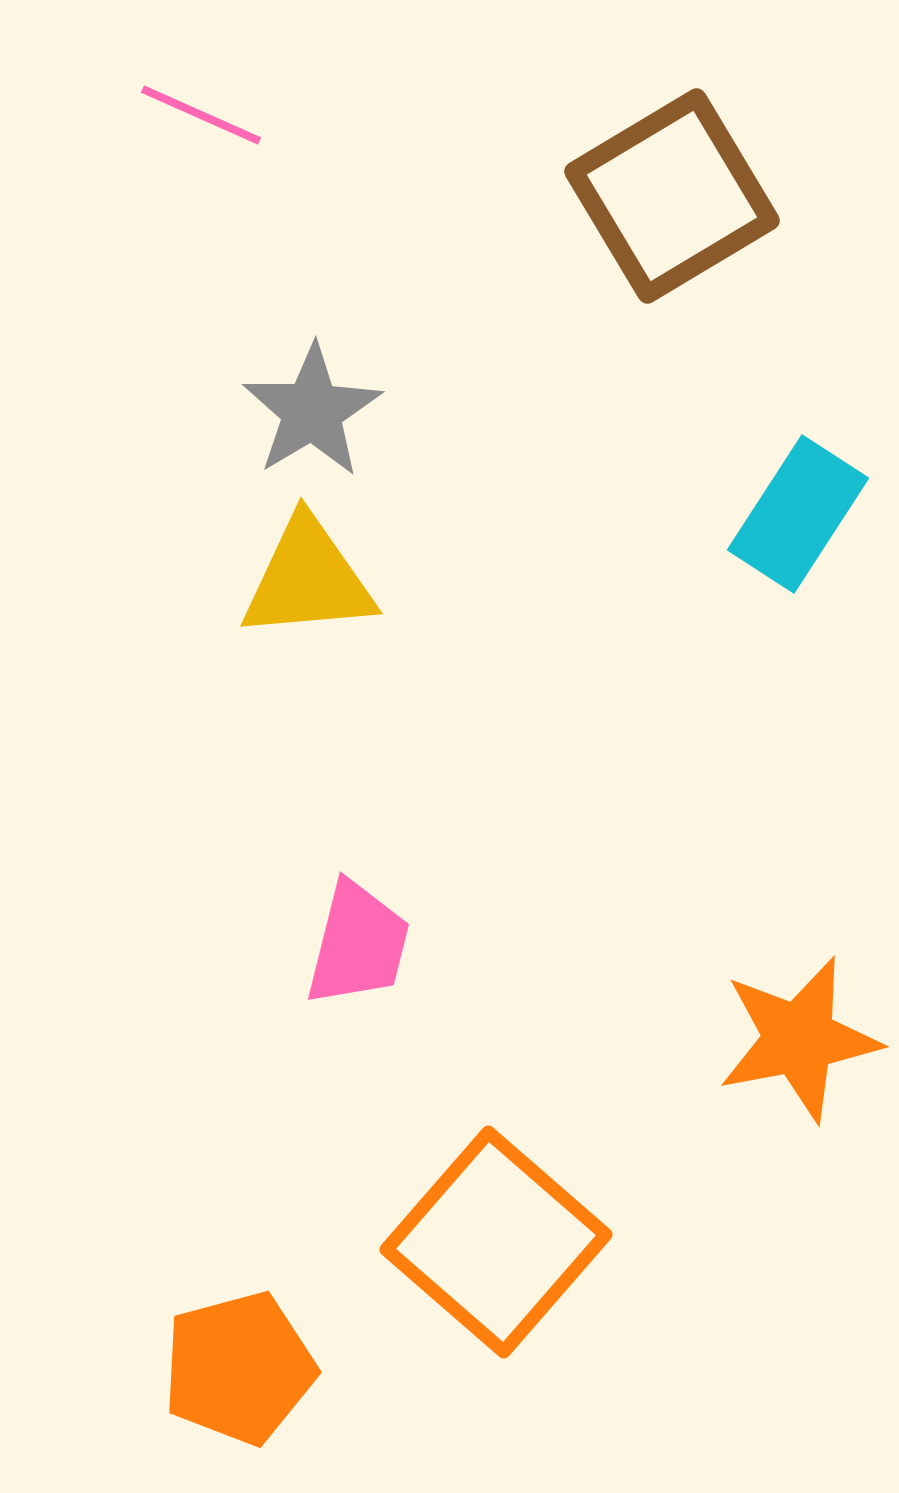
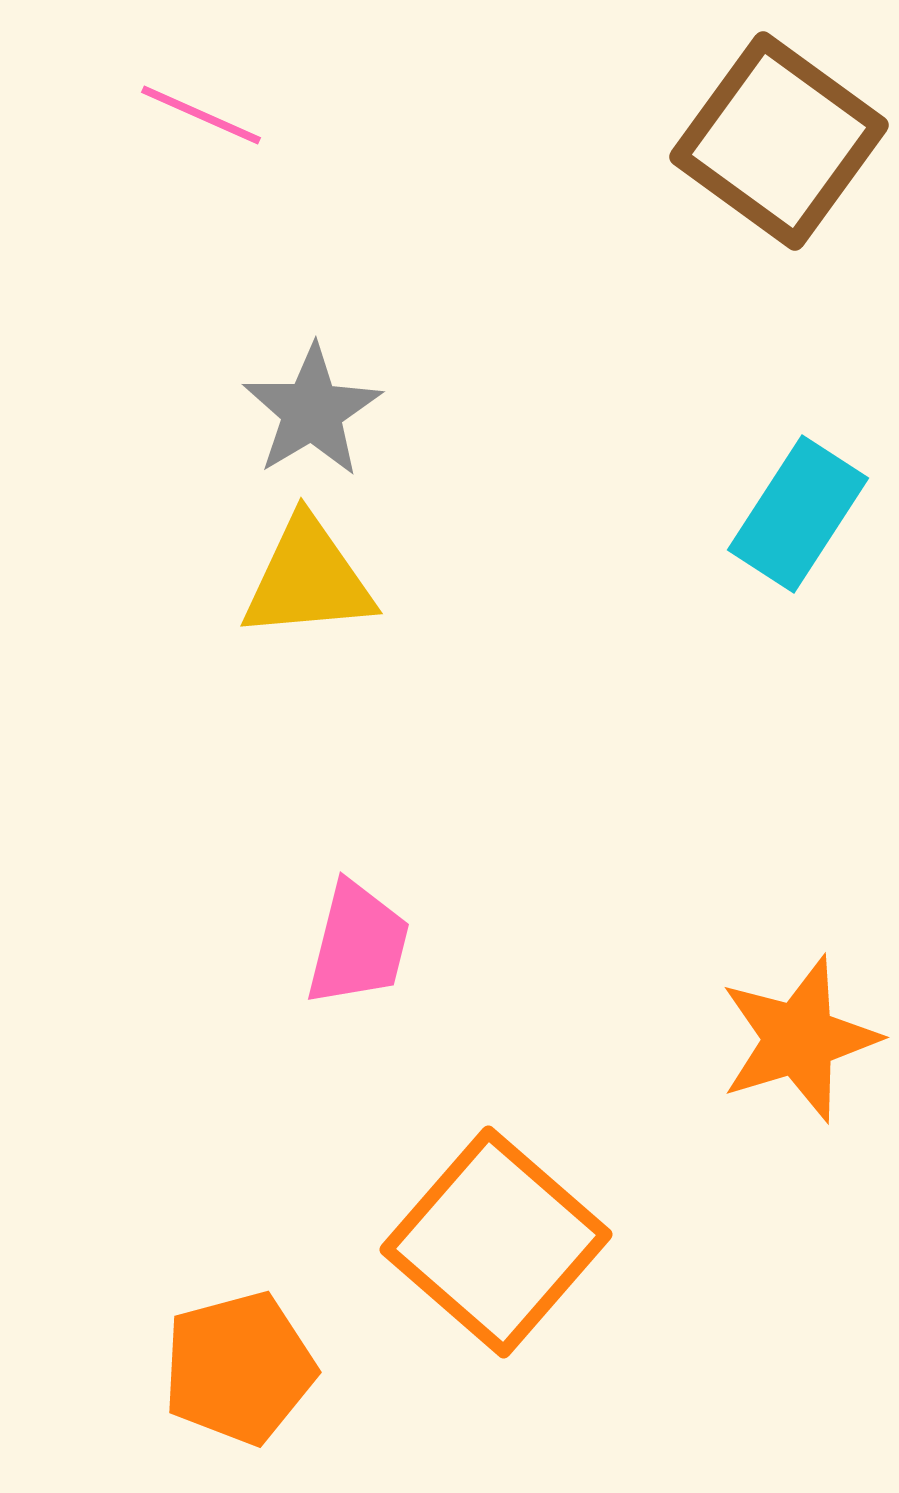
brown square: moved 107 px right, 55 px up; rotated 23 degrees counterclockwise
orange star: rotated 6 degrees counterclockwise
